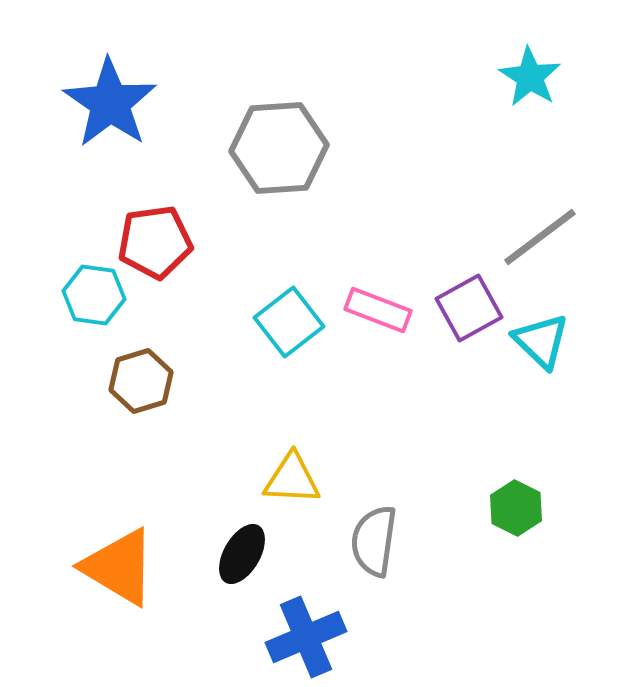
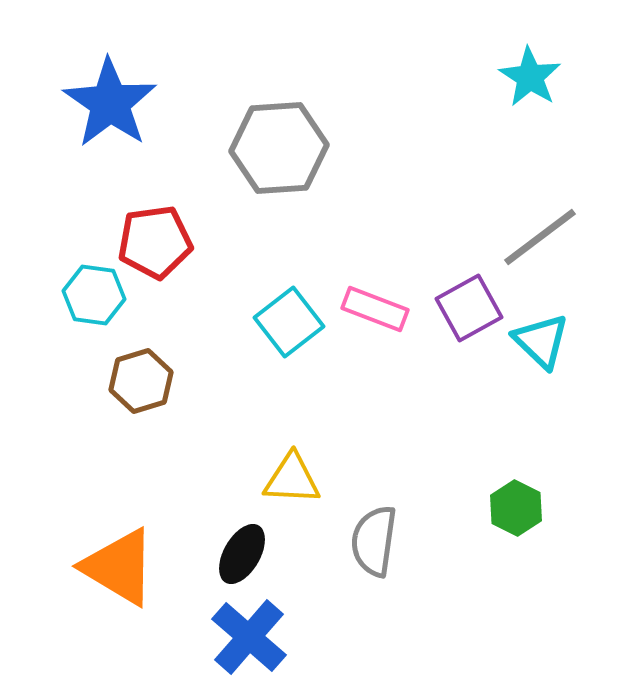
pink rectangle: moved 3 px left, 1 px up
blue cross: moved 57 px left; rotated 26 degrees counterclockwise
